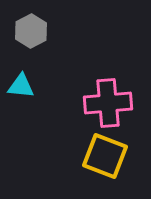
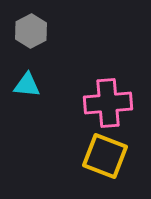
cyan triangle: moved 6 px right, 1 px up
